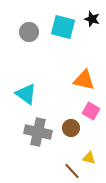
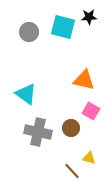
black star: moved 3 px left, 2 px up; rotated 21 degrees counterclockwise
